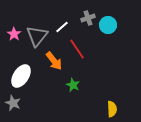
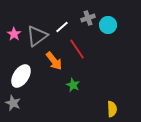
gray triangle: rotated 15 degrees clockwise
